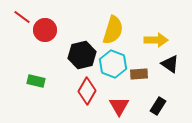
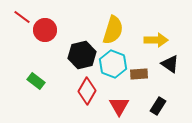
green rectangle: rotated 24 degrees clockwise
